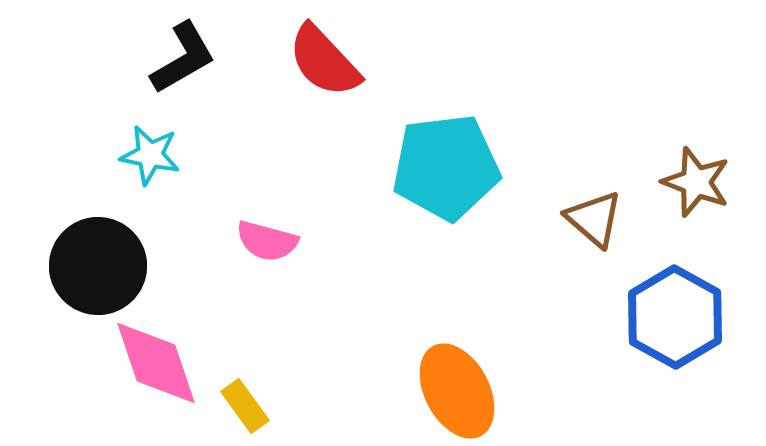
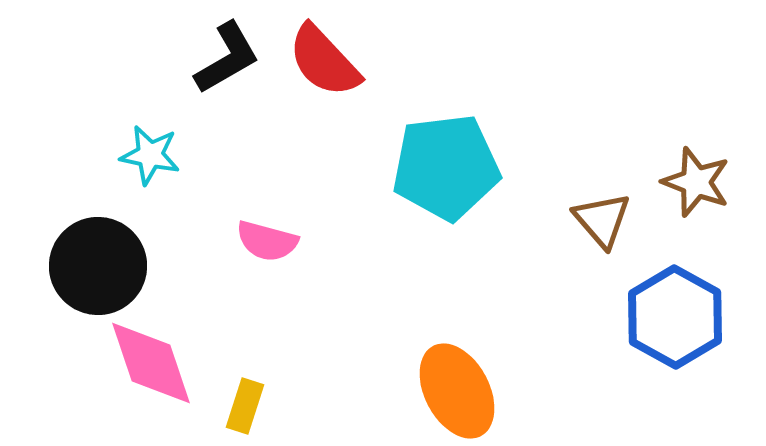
black L-shape: moved 44 px right
brown triangle: moved 8 px right, 1 px down; rotated 8 degrees clockwise
pink diamond: moved 5 px left
yellow rectangle: rotated 54 degrees clockwise
